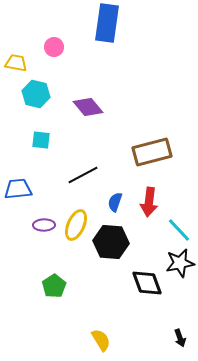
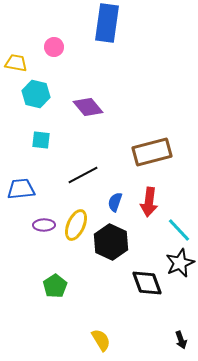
blue trapezoid: moved 3 px right
black hexagon: rotated 20 degrees clockwise
black star: rotated 12 degrees counterclockwise
green pentagon: moved 1 px right
black arrow: moved 1 px right, 2 px down
